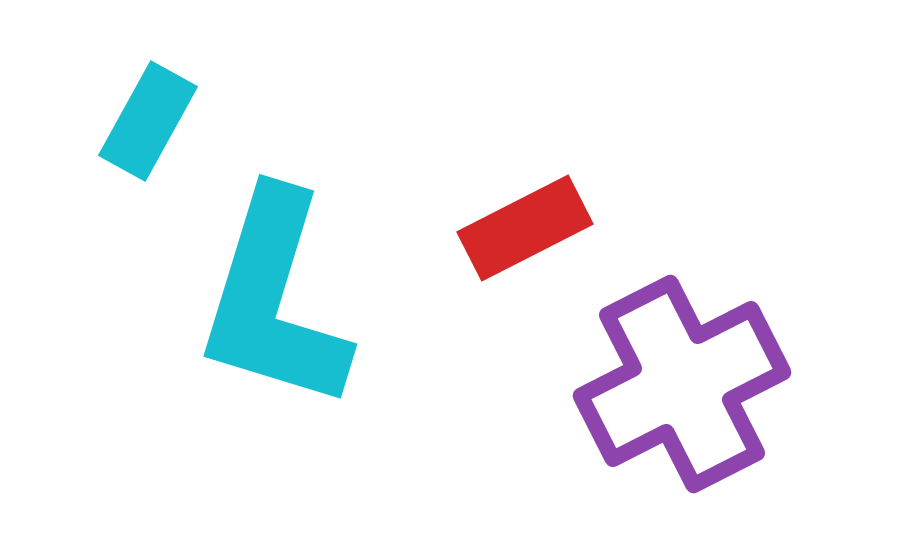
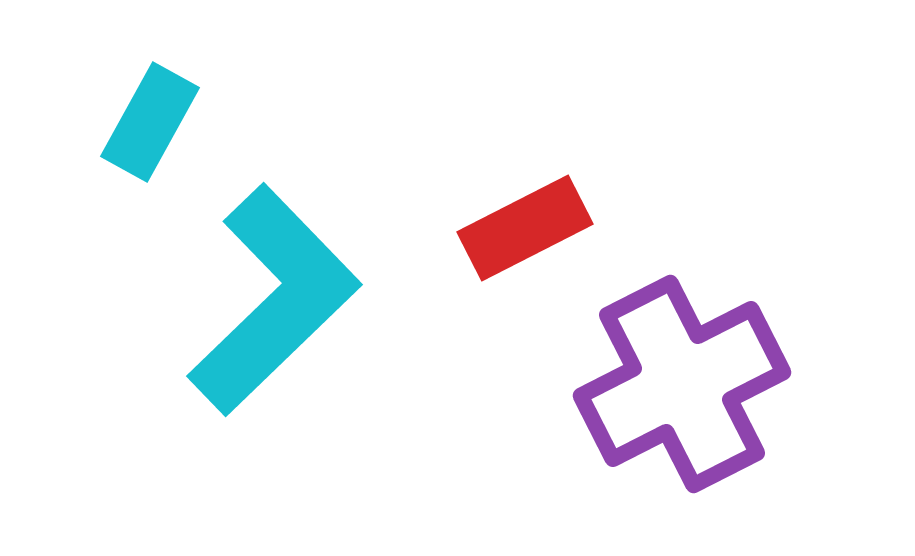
cyan rectangle: moved 2 px right, 1 px down
cyan L-shape: rotated 151 degrees counterclockwise
